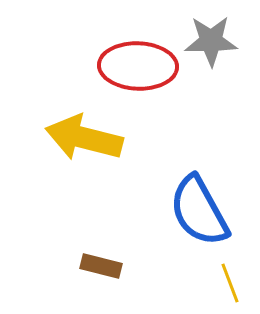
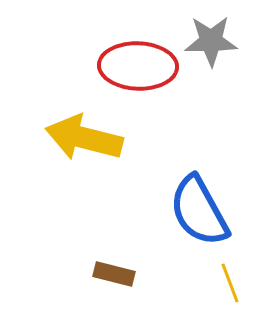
brown rectangle: moved 13 px right, 8 px down
